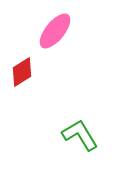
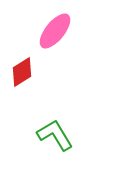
green L-shape: moved 25 px left
